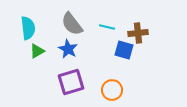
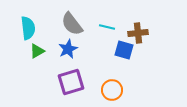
blue star: rotated 18 degrees clockwise
